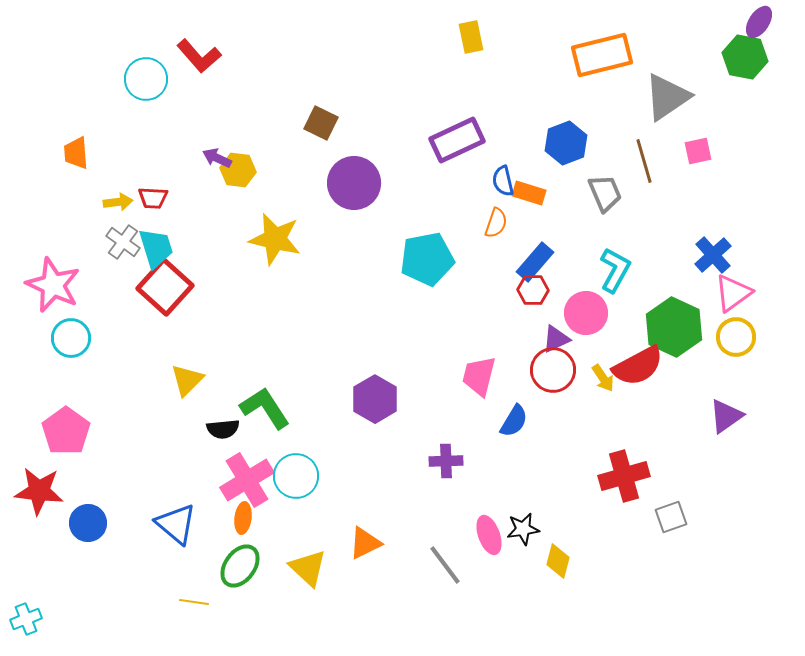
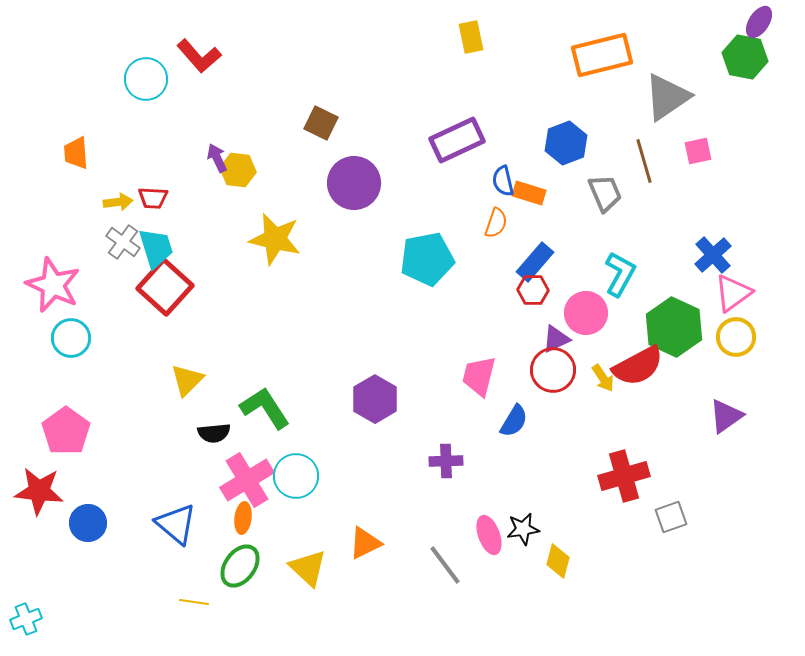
purple arrow at (217, 158): rotated 40 degrees clockwise
cyan L-shape at (615, 270): moved 5 px right, 4 px down
black semicircle at (223, 429): moved 9 px left, 4 px down
